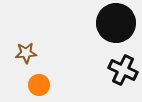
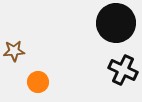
brown star: moved 12 px left, 2 px up
orange circle: moved 1 px left, 3 px up
